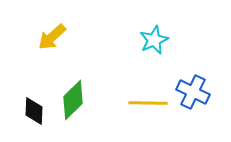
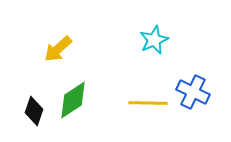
yellow arrow: moved 6 px right, 12 px down
green diamond: rotated 12 degrees clockwise
black diamond: rotated 16 degrees clockwise
